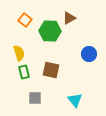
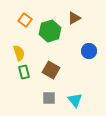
brown triangle: moved 5 px right
green hexagon: rotated 20 degrees counterclockwise
blue circle: moved 3 px up
brown square: rotated 18 degrees clockwise
gray square: moved 14 px right
